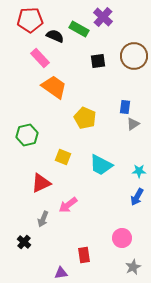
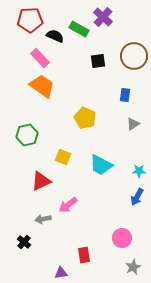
orange trapezoid: moved 12 px left, 1 px up
blue rectangle: moved 12 px up
red triangle: moved 2 px up
gray arrow: rotated 56 degrees clockwise
